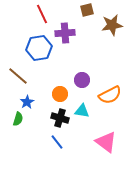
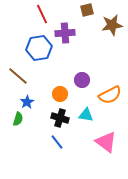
cyan triangle: moved 4 px right, 4 px down
